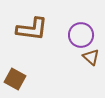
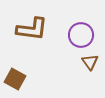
brown triangle: moved 1 px left, 5 px down; rotated 12 degrees clockwise
